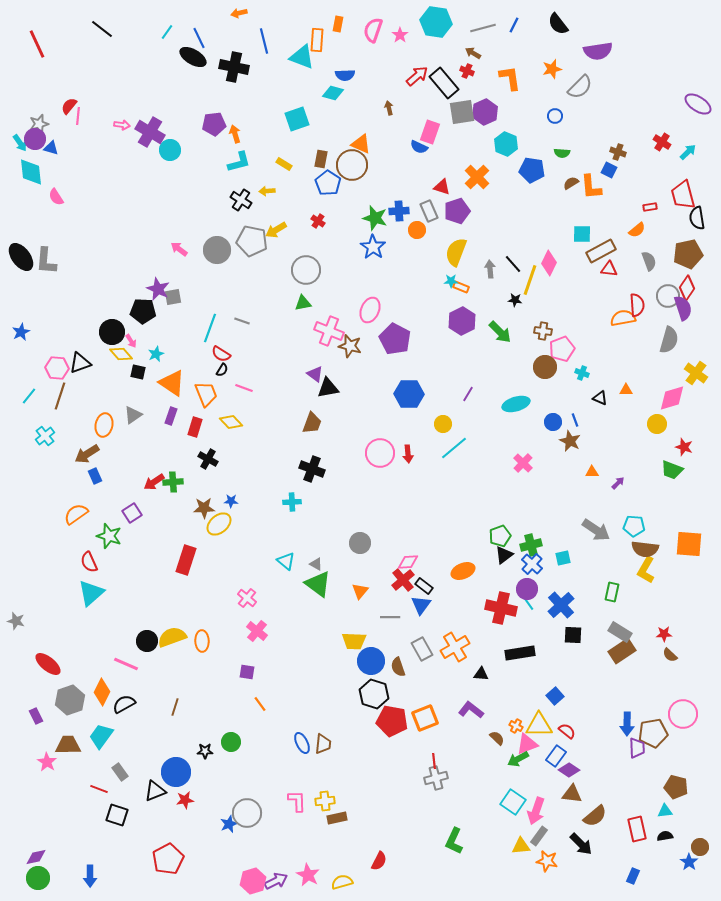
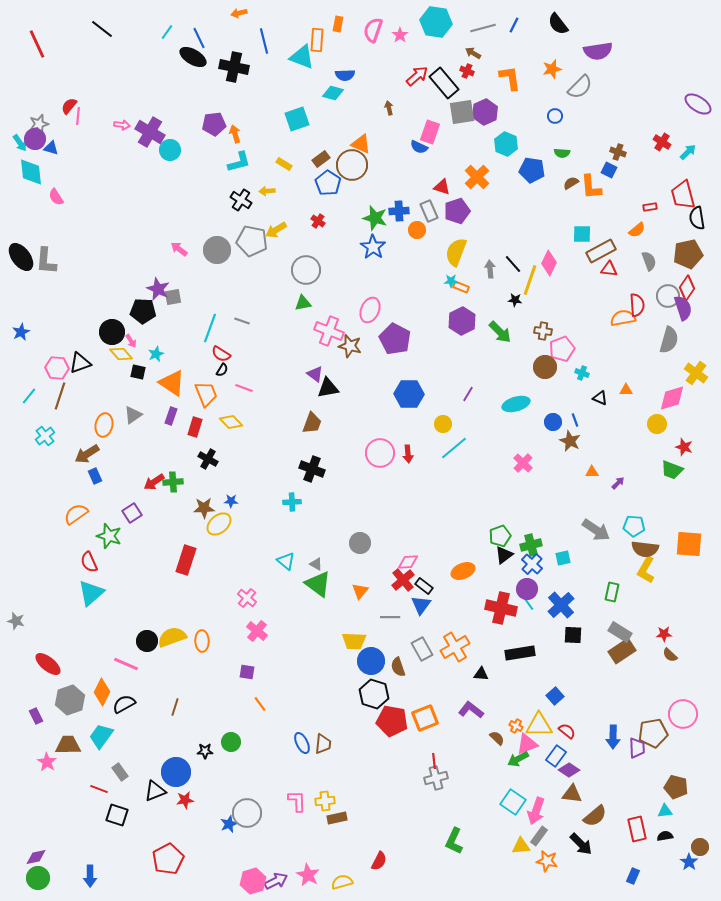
brown rectangle at (321, 159): rotated 42 degrees clockwise
blue arrow at (627, 724): moved 14 px left, 13 px down
